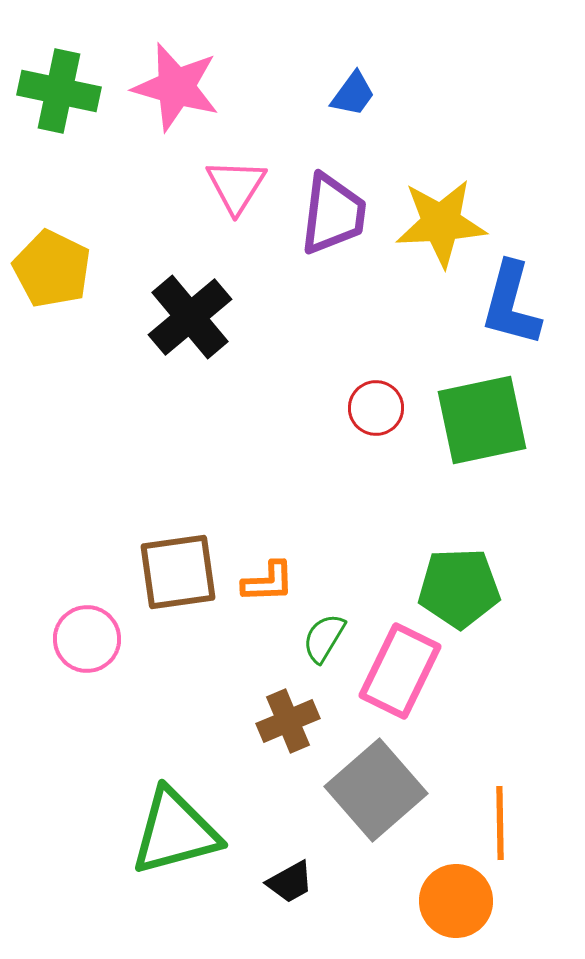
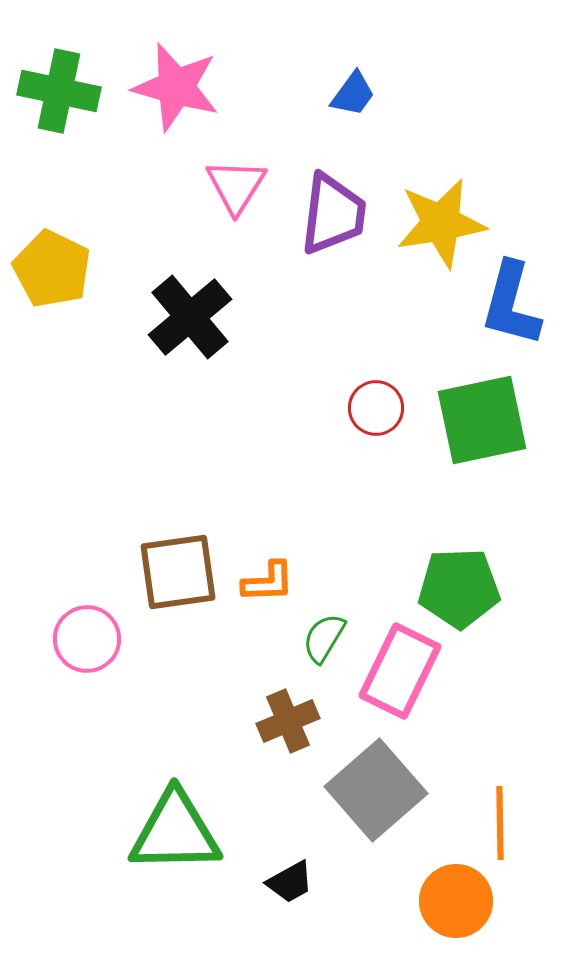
yellow star: rotated 6 degrees counterclockwise
green triangle: rotated 14 degrees clockwise
